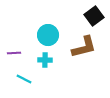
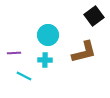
brown L-shape: moved 5 px down
cyan line: moved 3 px up
